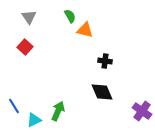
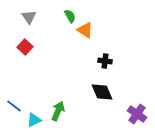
orange triangle: rotated 18 degrees clockwise
blue line: rotated 21 degrees counterclockwise
purple cross: moved 5 px left, 3 px down
